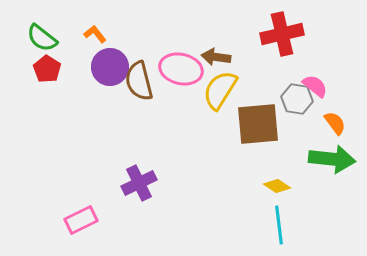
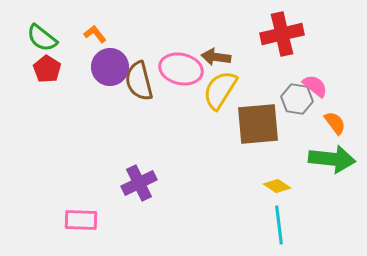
pink rectangle: rotated 28 degrees clockwise
